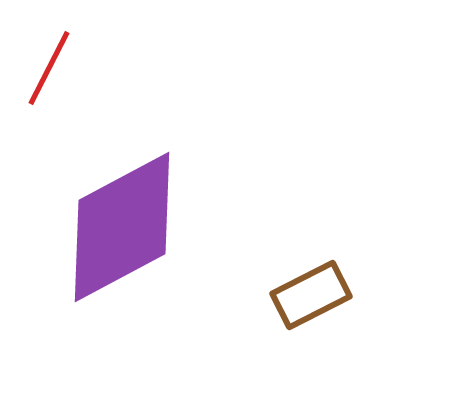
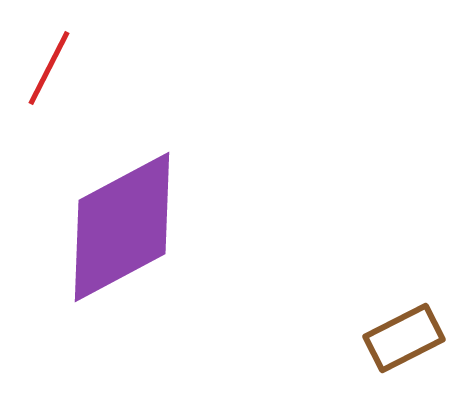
brown rectangle: moved 93 px right, 43 px down
